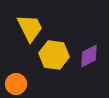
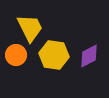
orange circle: moved 29 px up
